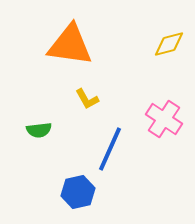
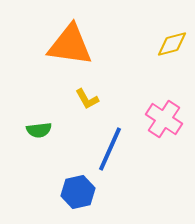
yellow diamond: moved 3 px right
